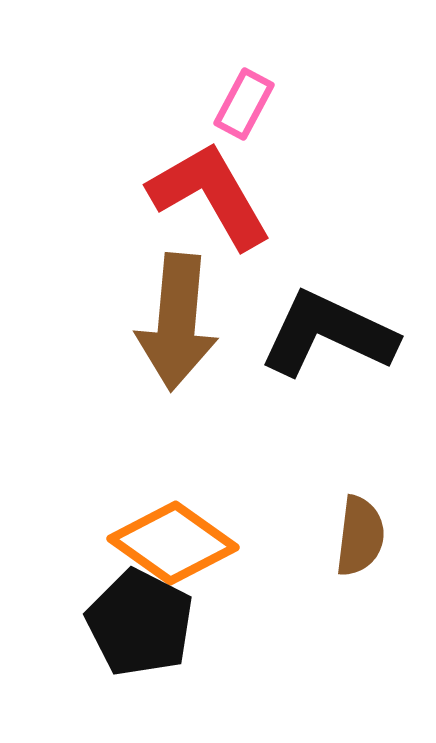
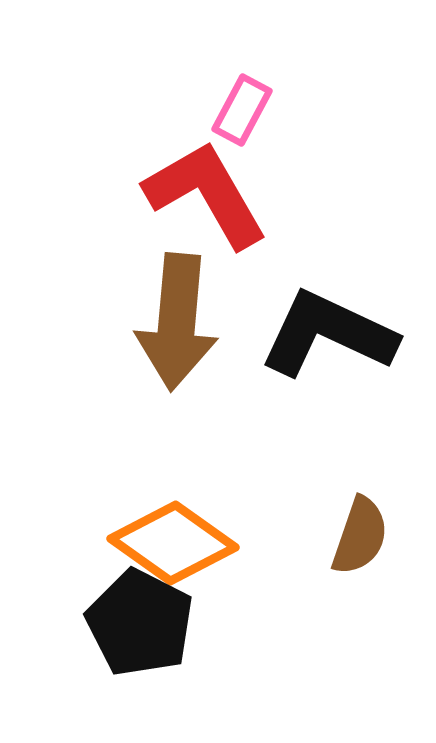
pink rectangle: moved 2 px left, 6 px down
red L-shape: moved 4 px left, 1 px up
brown semicircle: rotated 12 degrees clockwise
